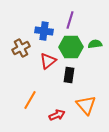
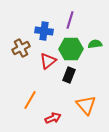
green hexagon: moved 2 px down
black rectangle: rotated 14 degrees clockwise
red arrow: moved 4 px left, 3 px down
